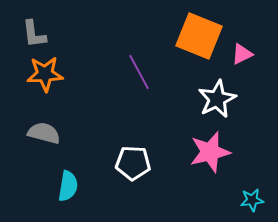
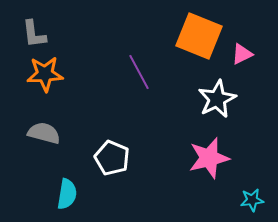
pink star: moved 1 px left, 6 px down
white pentagon: moved 21 px left, 5 px up; rotated 20 degrees clockwise
cyan semicircle: moved 1 px left, 8 px down
